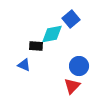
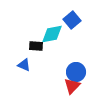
blue square: moved 1 px right, 1 px down
blue circle: moved 3 px left, 6 px down
